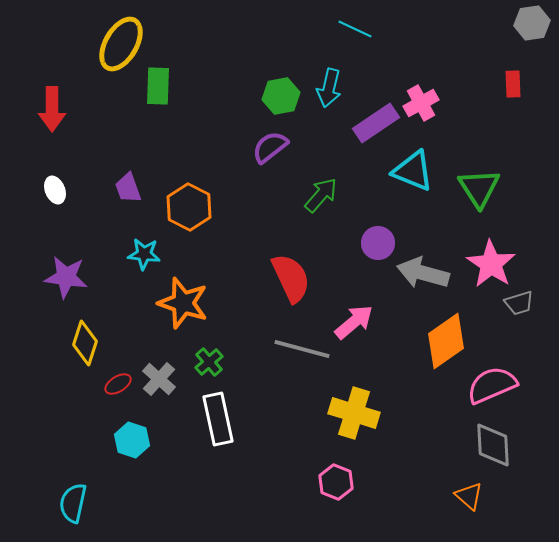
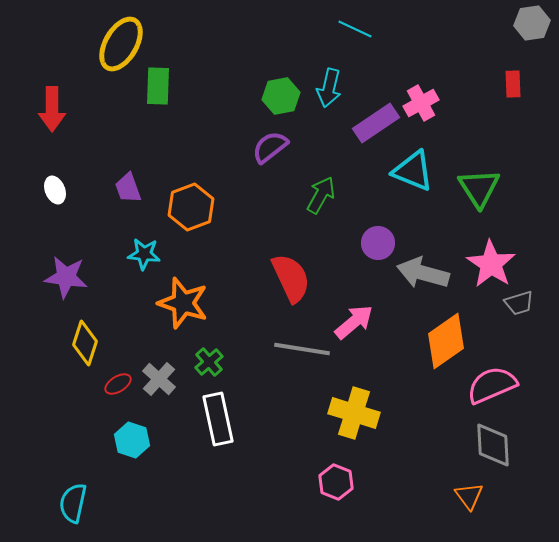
green arrow: rotated 12 degrees counterclockwise
orange hexagon: moved 2 px right; rotated 12 degrees clockwise
gray line: rotated 6 degrees counterclockwise
orange triangle: rotated 12 degrees clockwise
